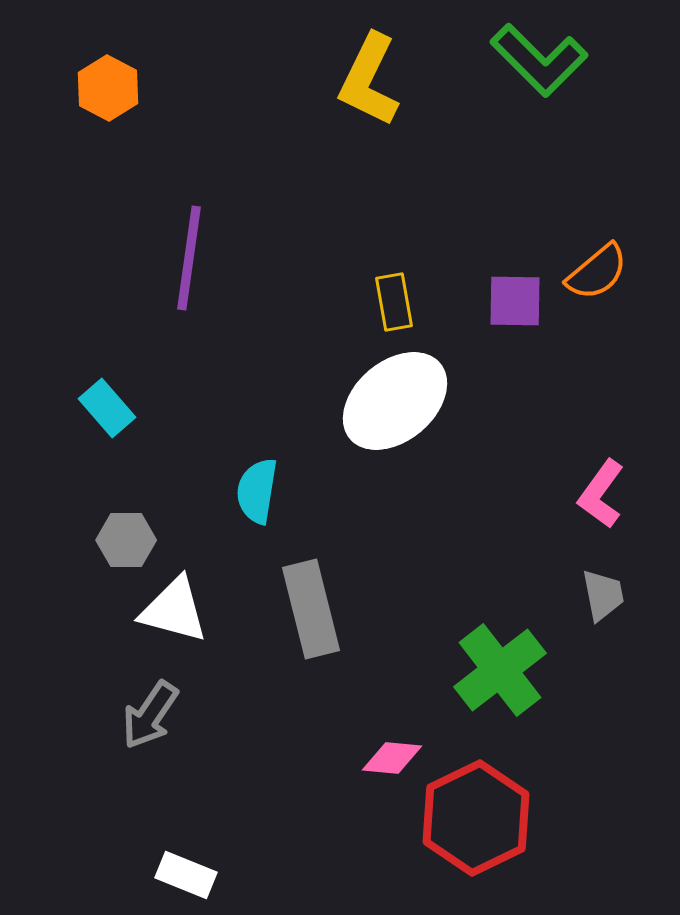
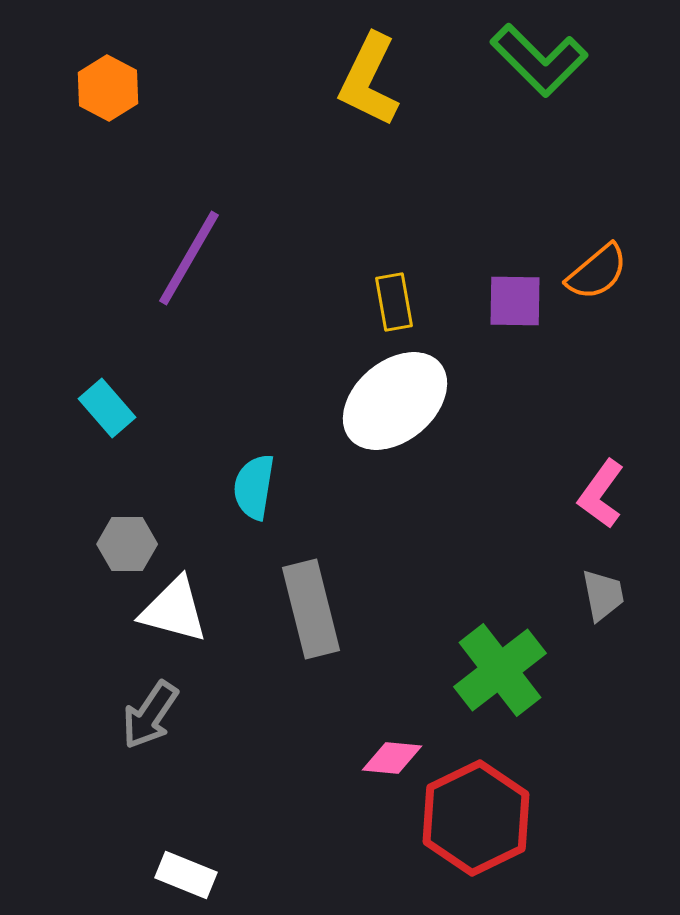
purple line: rotated 22 degrees clockwise
cyan semicircle: moved 3 px left, 4 px up
gray hexagon: moved 1 px right, 4 px down
